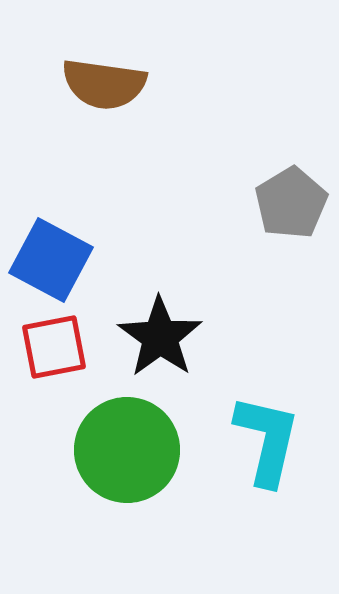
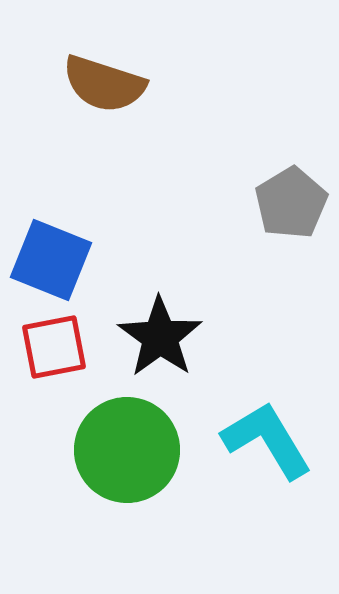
brown semicircle: rotated 10 degrees clockwise
blue square: rotated 6 degrees counterclockwise
cyan L-shape: rotated 44 degrees counterclockwise
